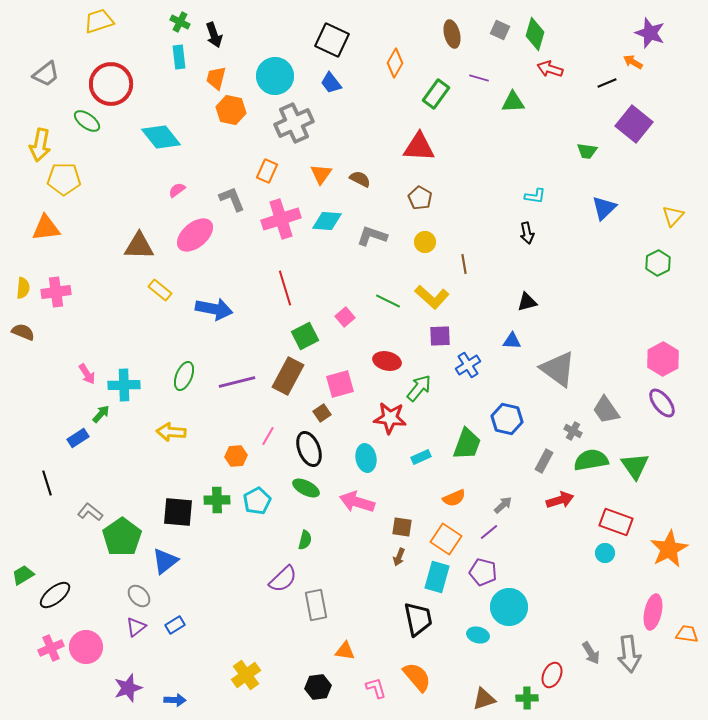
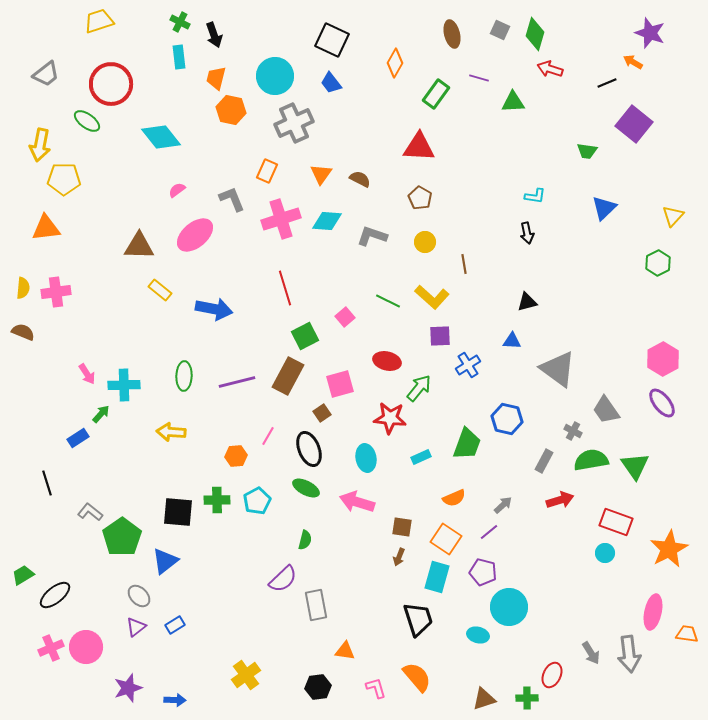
green ellipse at (184, 376): rotated 20 degrees counterclockwise
black trapezoid at (418, 619): rotated 6 degrees counterclockwise
